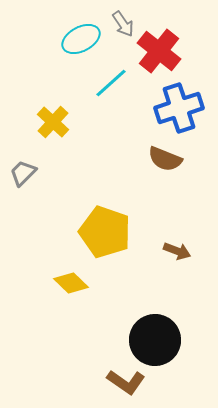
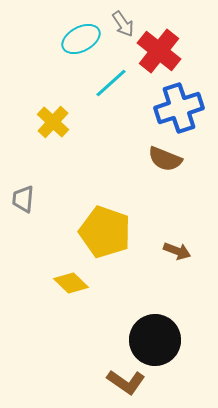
gray trapezoid: moved 26 px down; rotated 40 degrees counterclockwise
